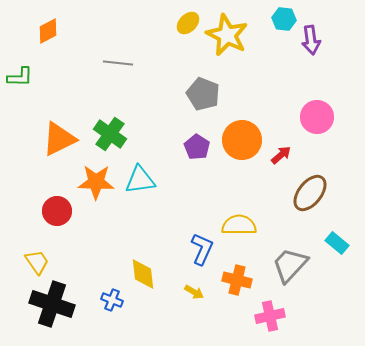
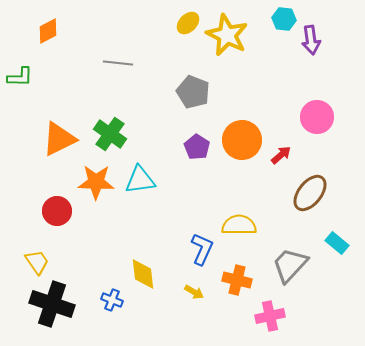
gray pentagon: moved 10 px left, 2 px up
